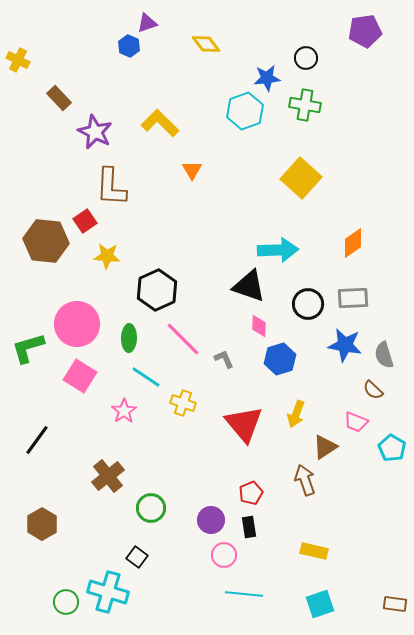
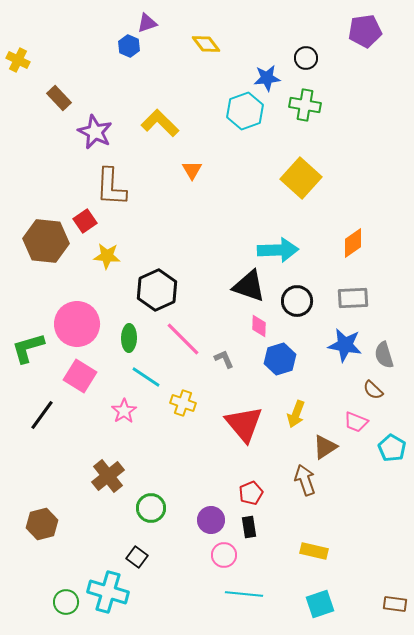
black circle at (308, 304): moved 11 px left, 3 px up
black line at (37, 440): moved 5 px right, 25 px up
brown hexagon at (42, 524): rotated 16 degrees clockwise
